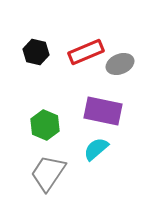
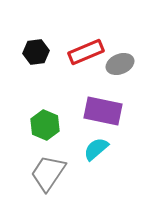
black hexagon: rotated 20 degrees counterclockwise
